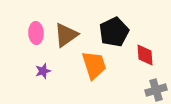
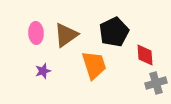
gray cross: moved 7 px up
